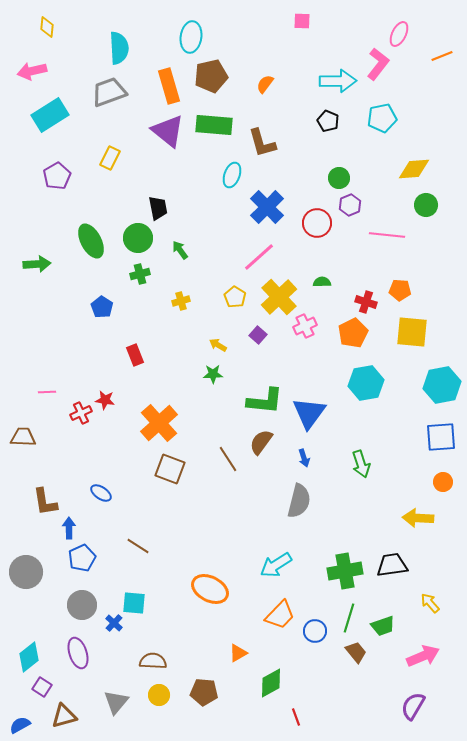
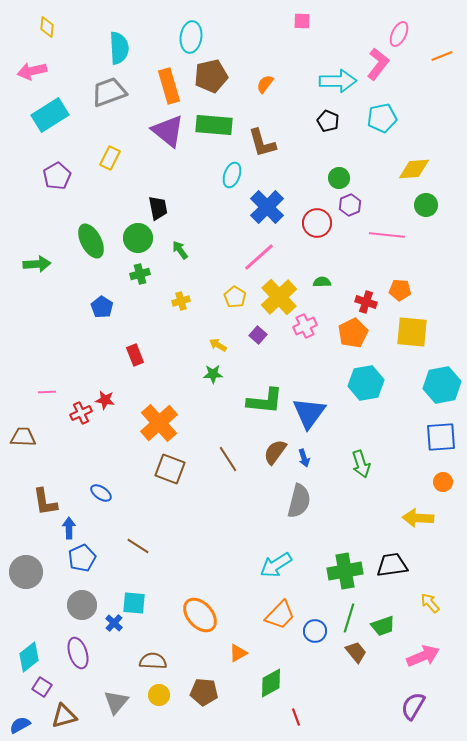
brown semicircle at (261, 442): moved 14 px right, 10 px down
orange ellipse at (210, 589): moved 10 px left, 26 px down; rotated 21 degrees clockwise
